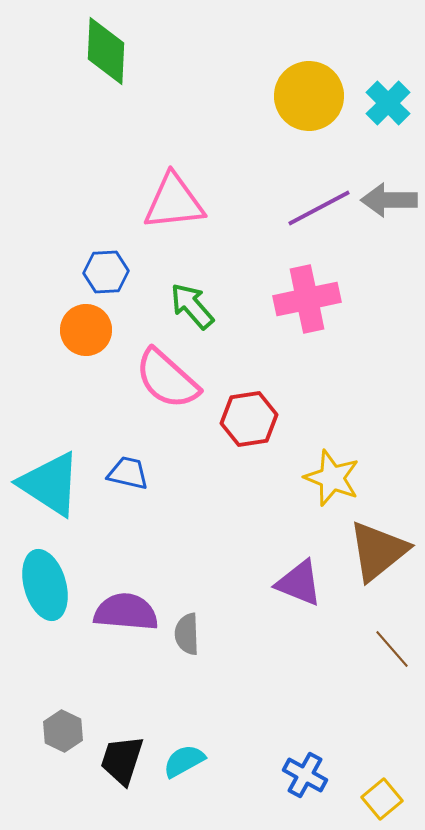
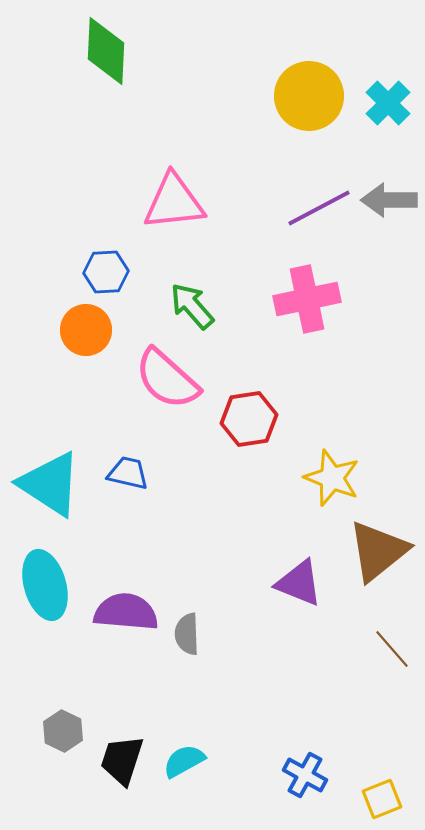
yellow square: rotated 18 degrees clockwise
